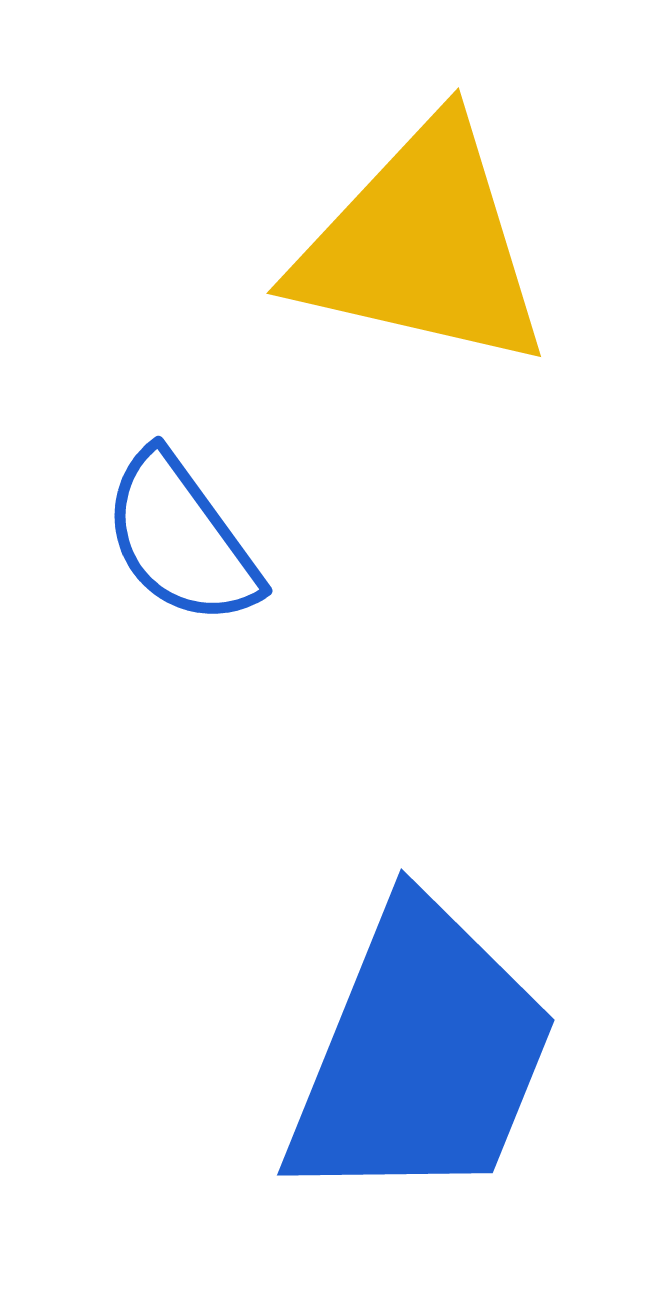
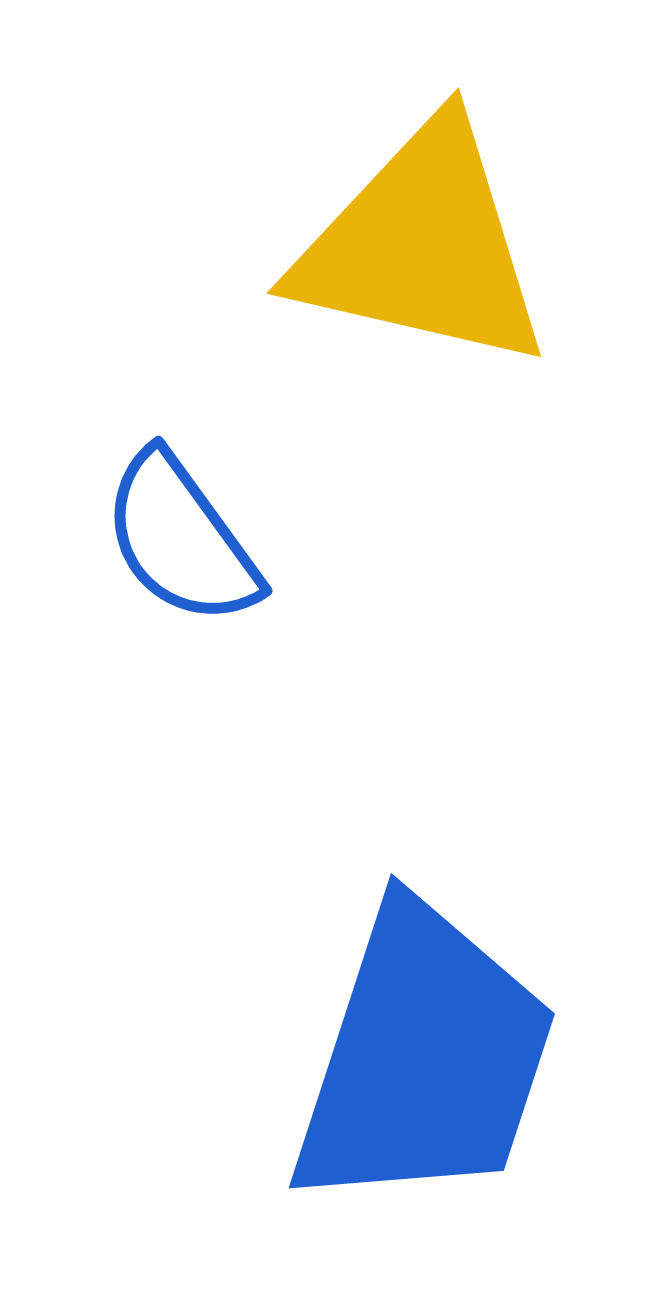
blue trapezoid: moved 3 px right, 3 px down; rotated 4 degrees counterclockwise
